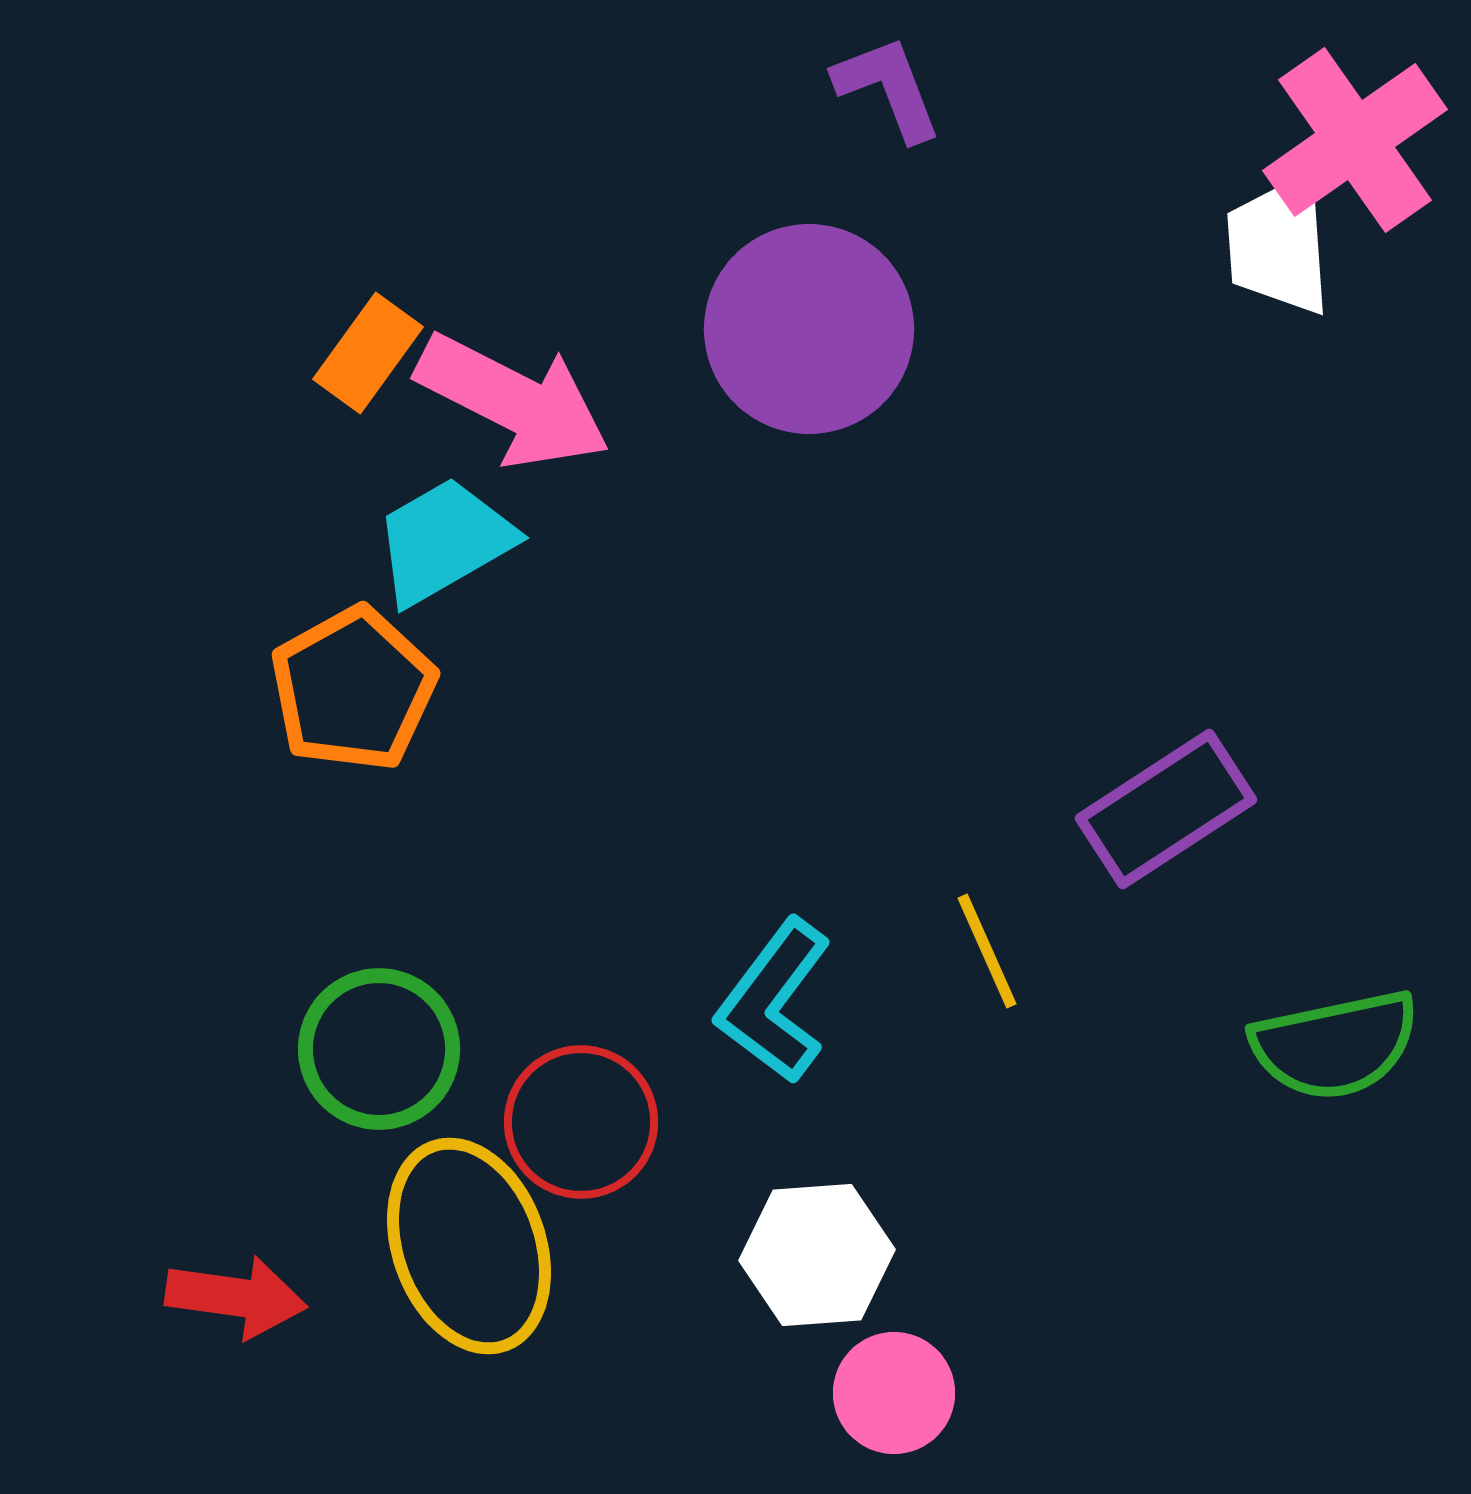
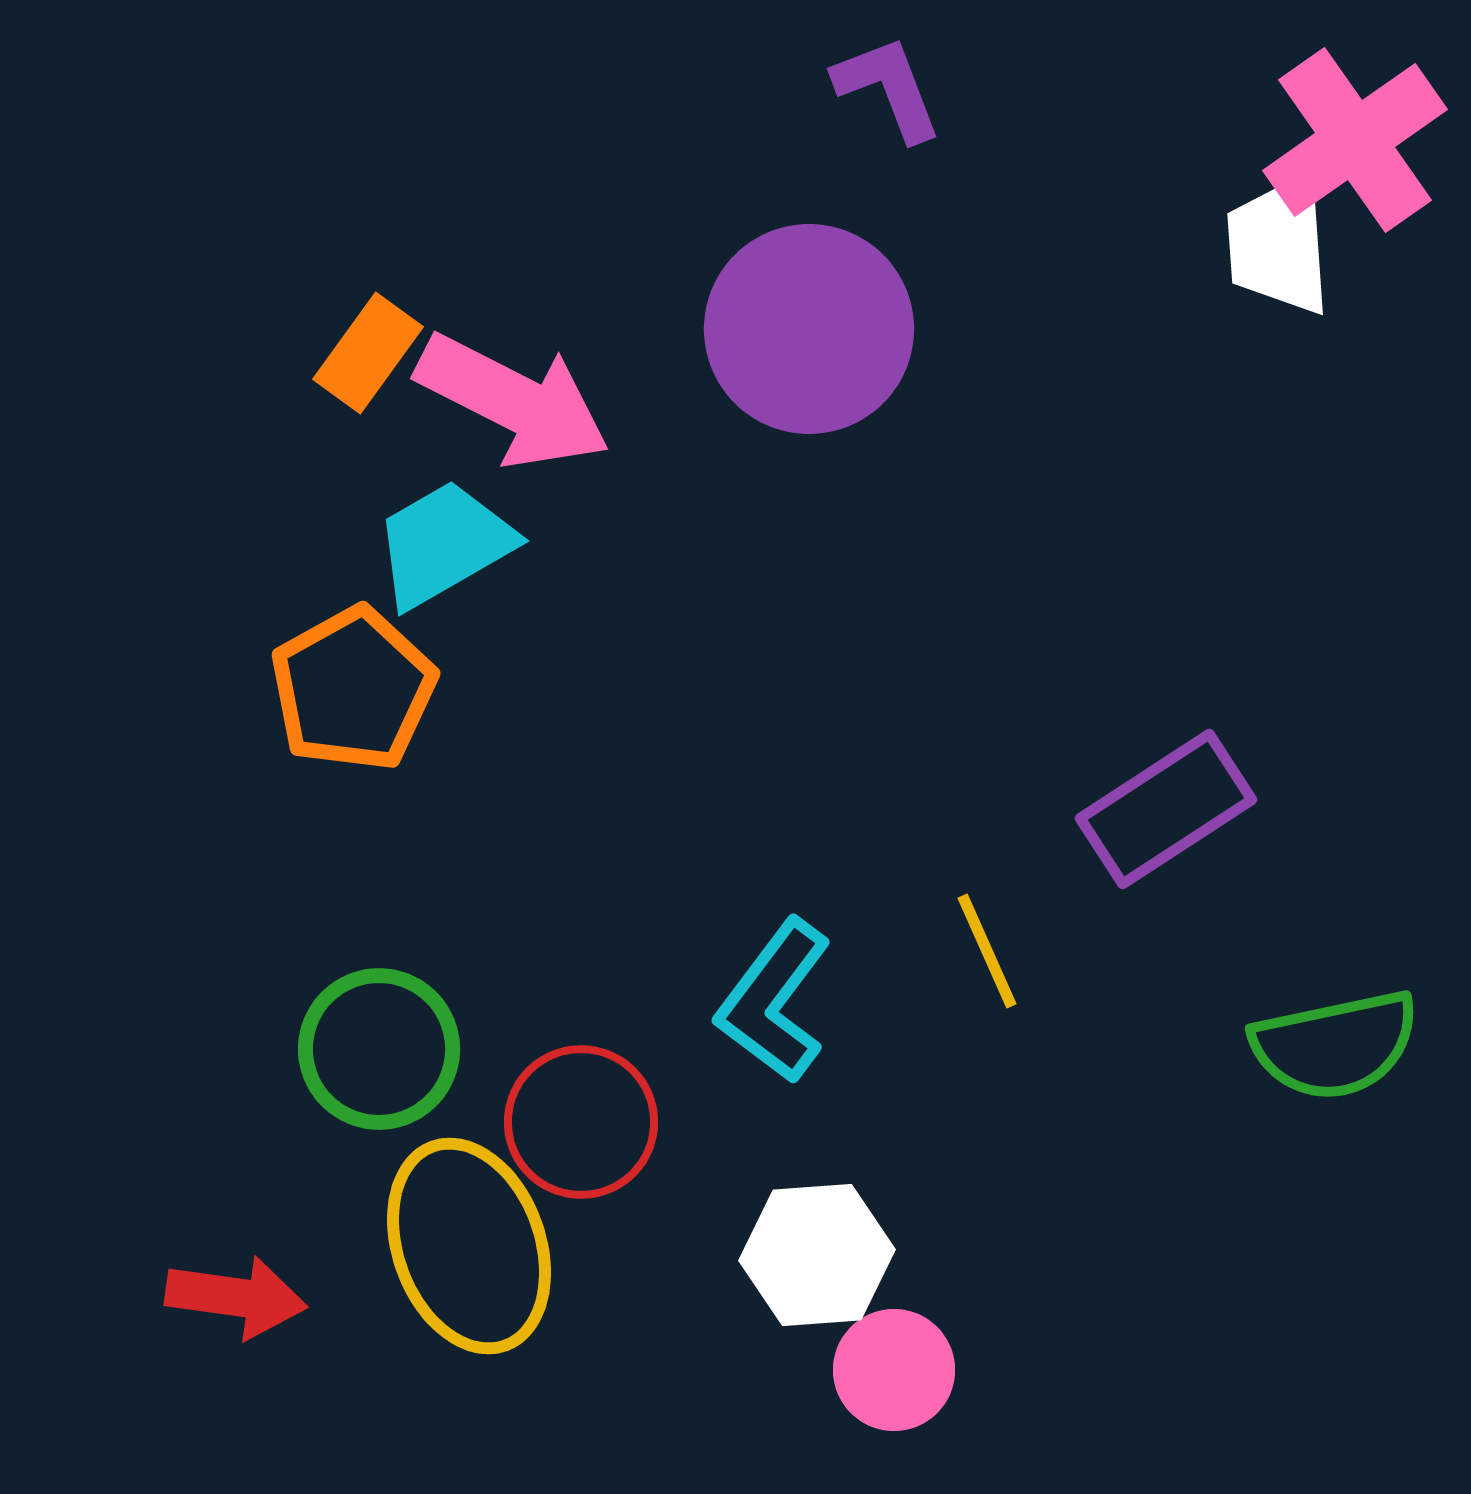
cyan trapezoid: moved 3 px down
pink circle: moved 23 px up
